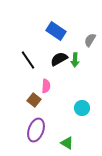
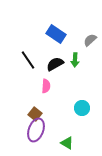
blue rectangle: moved 3 px down
gray semicircle: rotated 16 degrees clockwise
black semicircle: moved 4 px left, 5 px down
brown square: moved 1 px right, 14 px down
